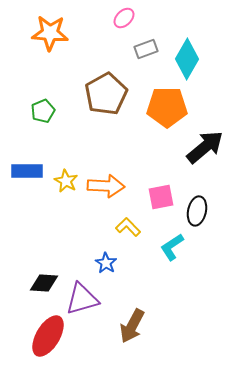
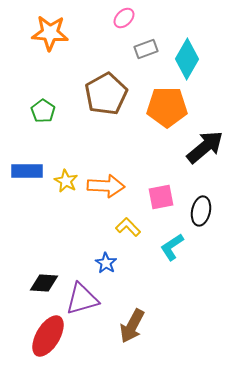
green pentagon: rotated 15 degrees counterclockwise
black ellipse: moved 4 px right
